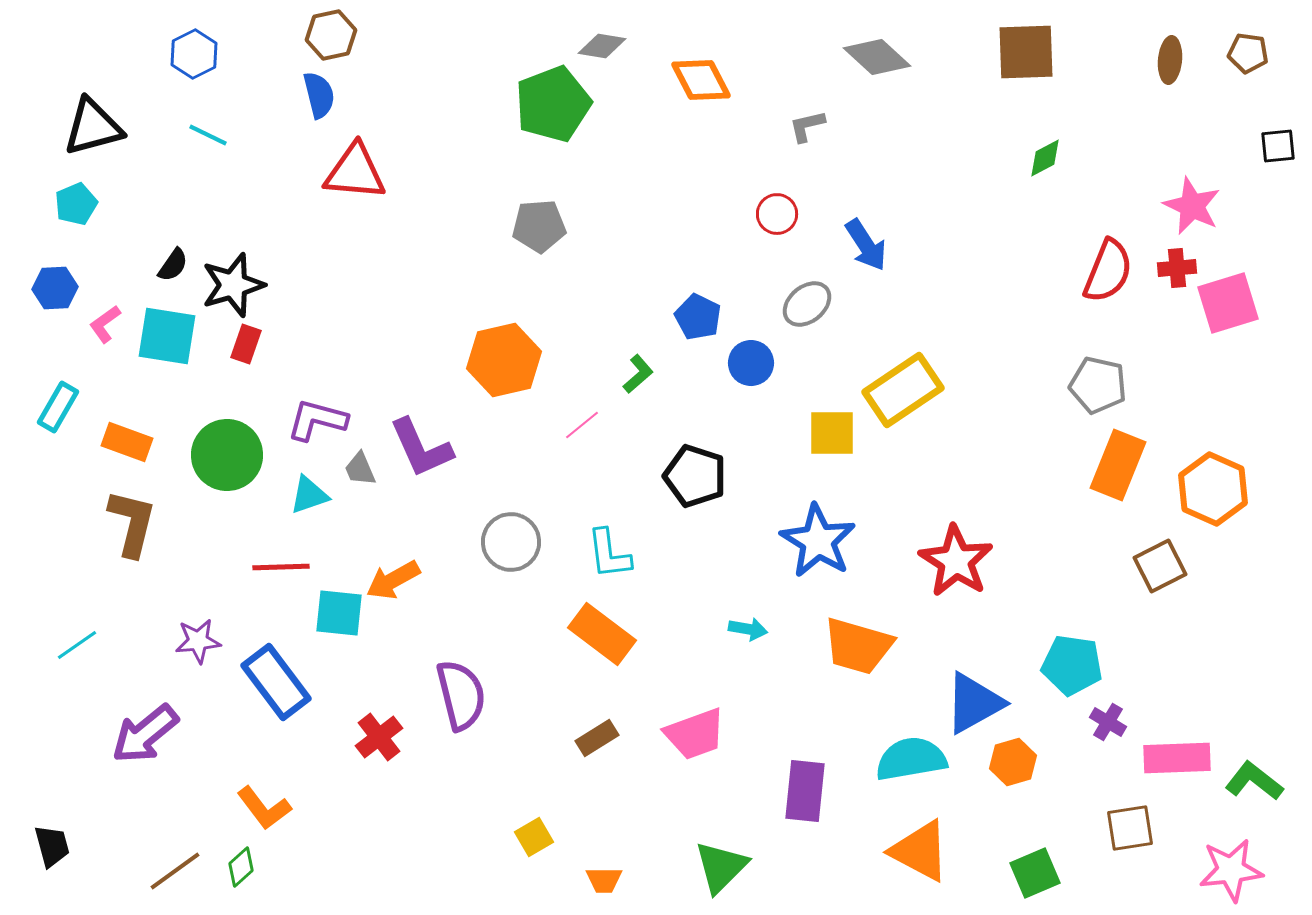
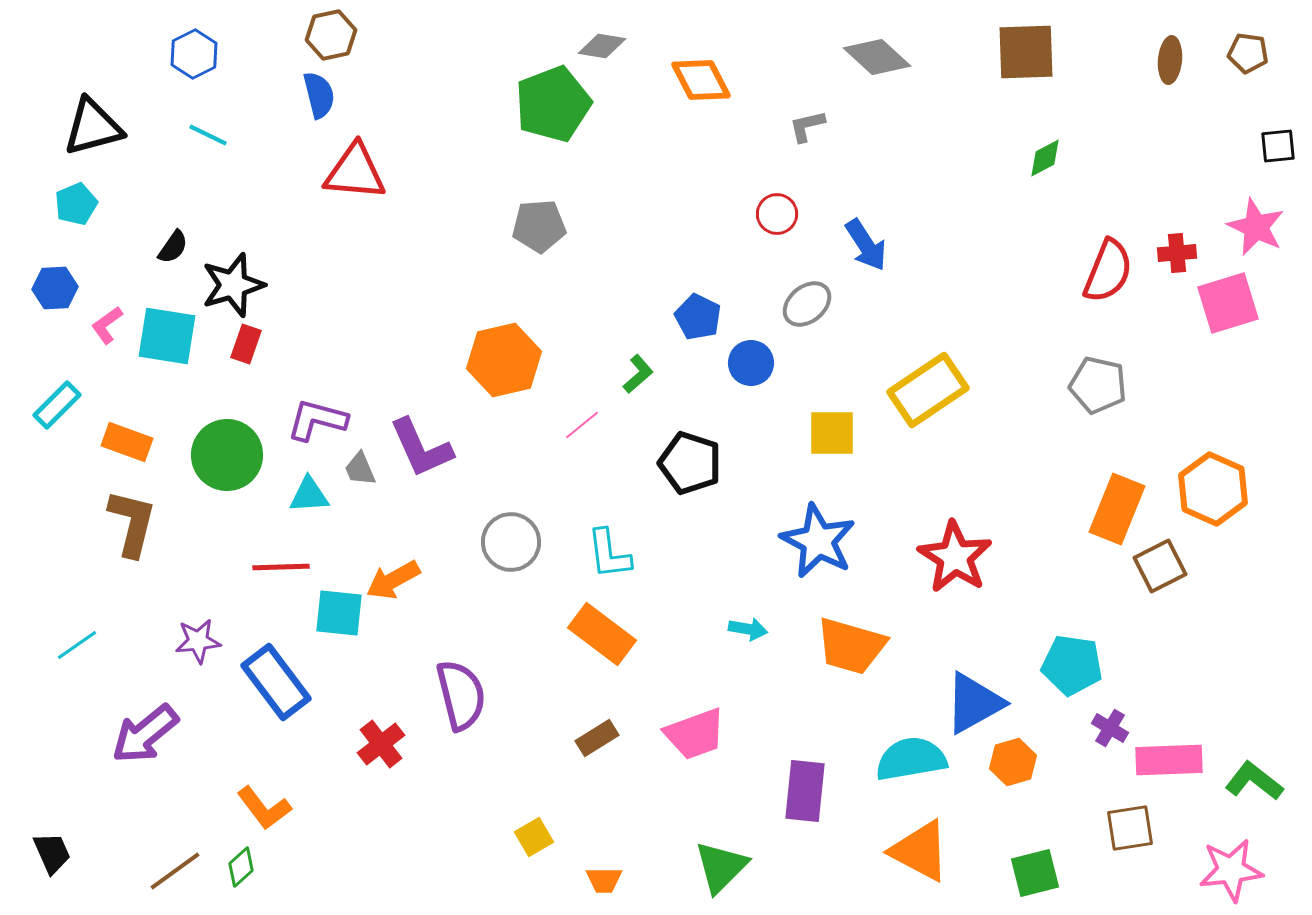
pink star at (1192, 206): moved 64 px right, 21 px down
black semicircle at (173, 265): moved 18 px up
red cross at (1177, 268): moved 15 px up
pink L-shape at (105, 324): moved 2 px right, 1 px down
yellow rectangle at (903, 390): moved 25 px right
cyan rectangle at (58, 407): moved 1 px left, 2 px up; rotated 15 degrees clockwise
orange rectangle at (1118, 465): moved 1 px left, 44 px down
black pentagon at (695, 476): moved 5 px left, 13 px up
cyan triangle at (309, 495): rotated 15 degrees clockwise
blue star at (818, 541): rotated 4 degrees counterclockwise
red star at (956, 561): moved 1 px left, 4 px up
orange trapezoid at (858, 646): moved 7 px left
purple cross at (1108, 722): moved 2 px right, 6 px down
red cross at (379, 737): moved 2 px right, 7 px down
pink rectangle at (1177, 758): moved 8 px left, 2 px down
black trapezoid at (52, 846): moved 7 px down; rotated 9 degrees counterclockwise
green square at (1035, 873): rotated 9 degrees clockwise
